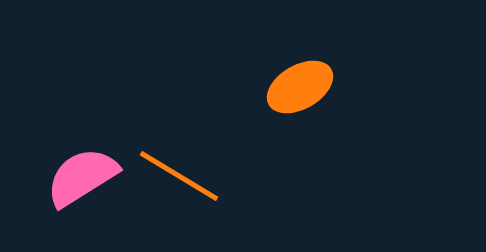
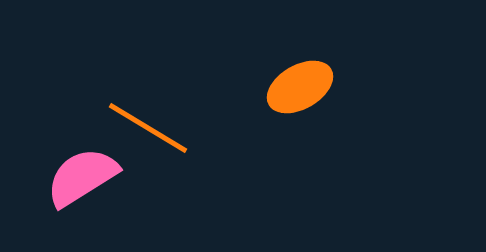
orange line: moved 31 px left, 48 px up
